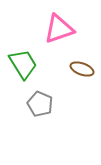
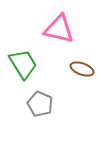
pink triangle: rotated 32 degrees clockwise
